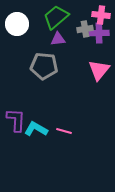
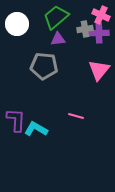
pink cross: rotated 18 degrees clockwise
pink line: moved 12 px right, 15 px up
